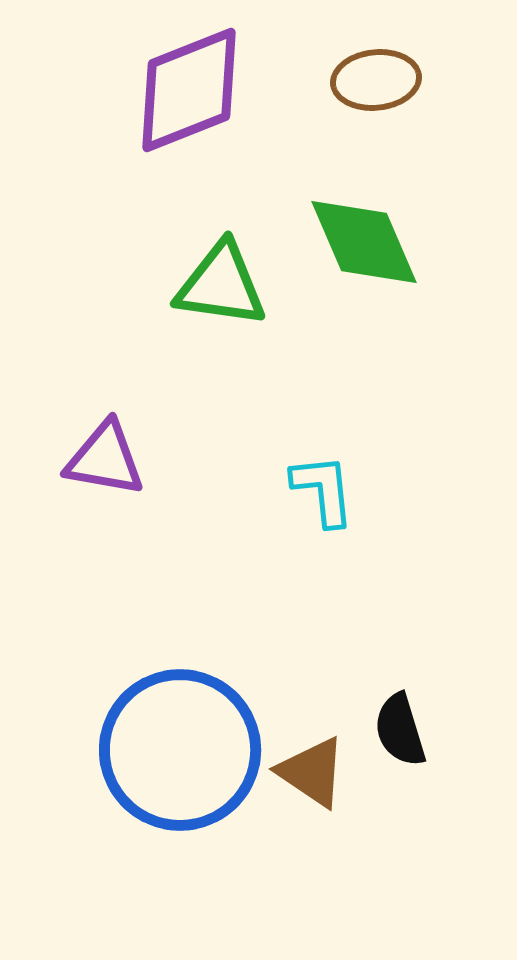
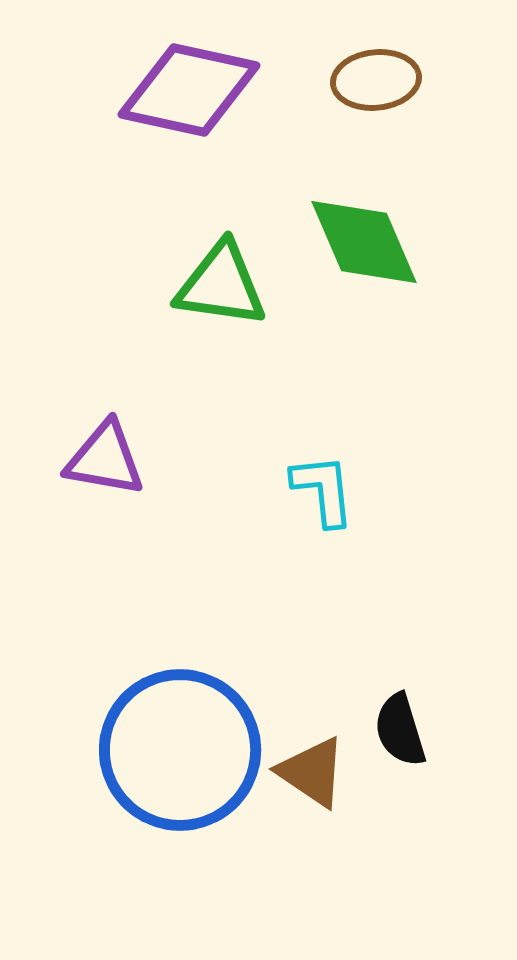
purple diamond: rotated 34 degrees clockwise
